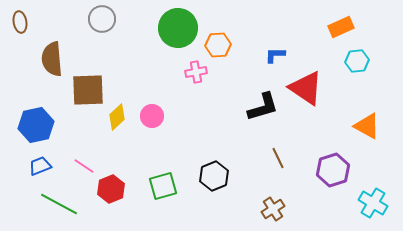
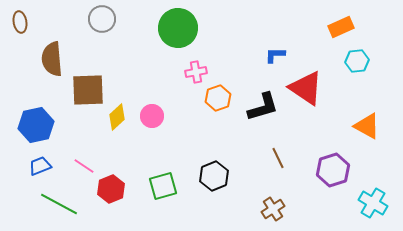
orange hexagon: moved 53 px down; rotated 15 degrees counterclockwise
